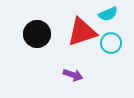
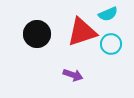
cyan circle: moved 1 px down
